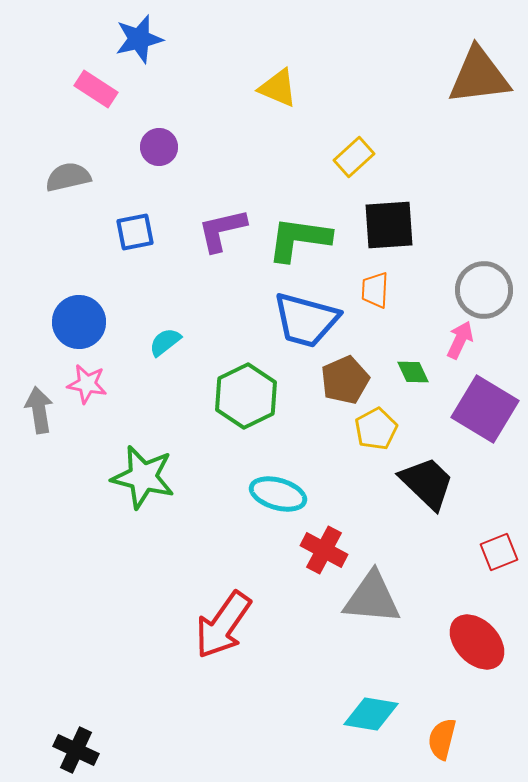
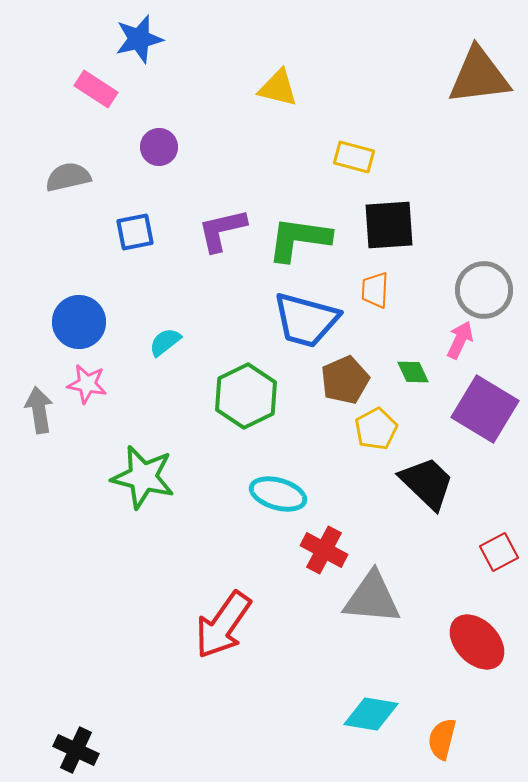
yellow triangle: rotated 9 degrees counterclockwise
yellow rectangle: rotated 57 degrees clockwise
red square: rotated 6 degrees counterclockwise
